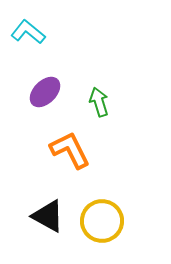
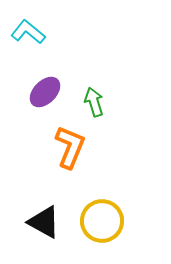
green arrow: moved 5 px left
orange L-shape: moved 3 px up; rotated 48 degrees clockwise
black triangle: moved 4 px left, 6 px down
